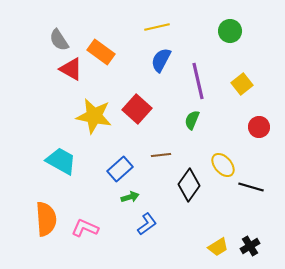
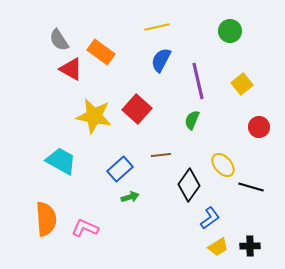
blue L-shape: moved 63 px right, 6 px up
black cross: rotated 30 degrees clockwise
